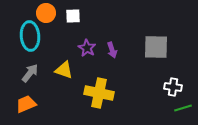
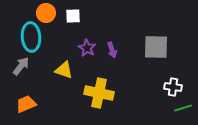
cyan ellipse: moved 1 px right, 1 px down
gray arrow: moved 9 px left, 7 px up
